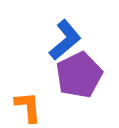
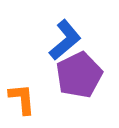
orange L-shape: moved 6 px left, 8 px up
